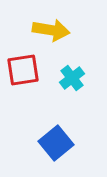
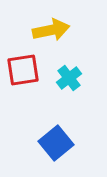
yellow arrow: rotated 21 degrees counterclockwise
cyan cross: moved 3 px left
